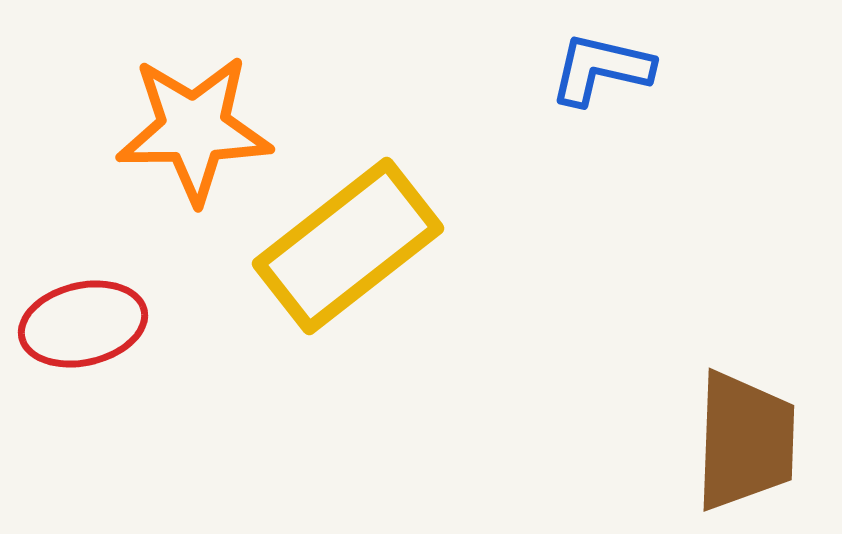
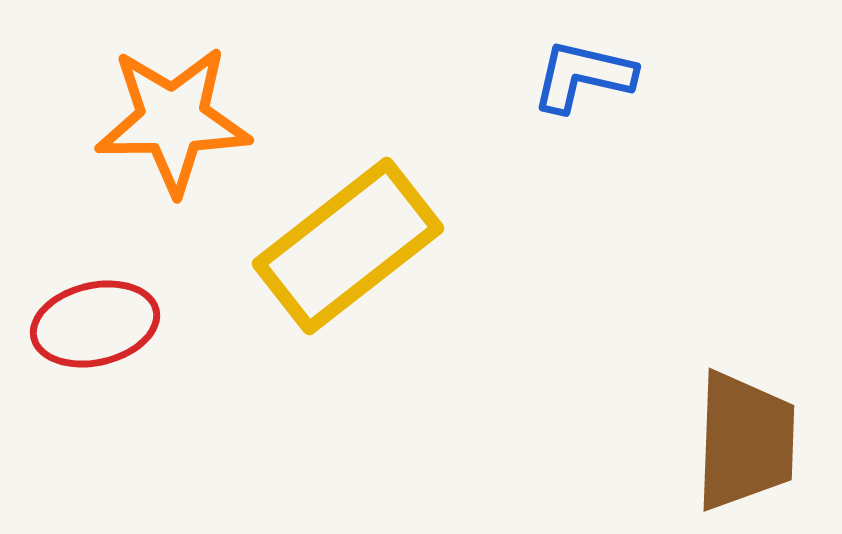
blue L-shape: moved 18 px left, 7 px down
orange star: moved 21 px left, 9 px up
red ellipse: moved 12 px right
